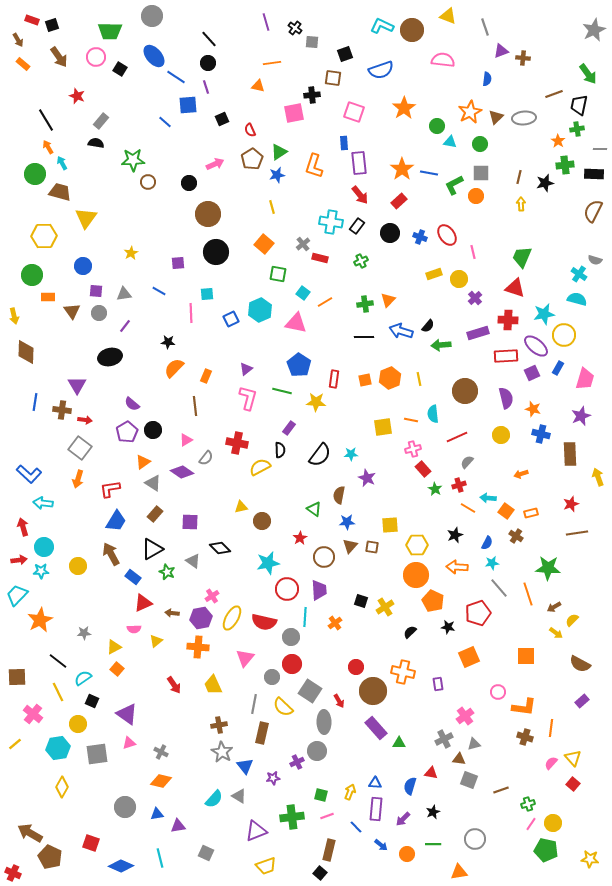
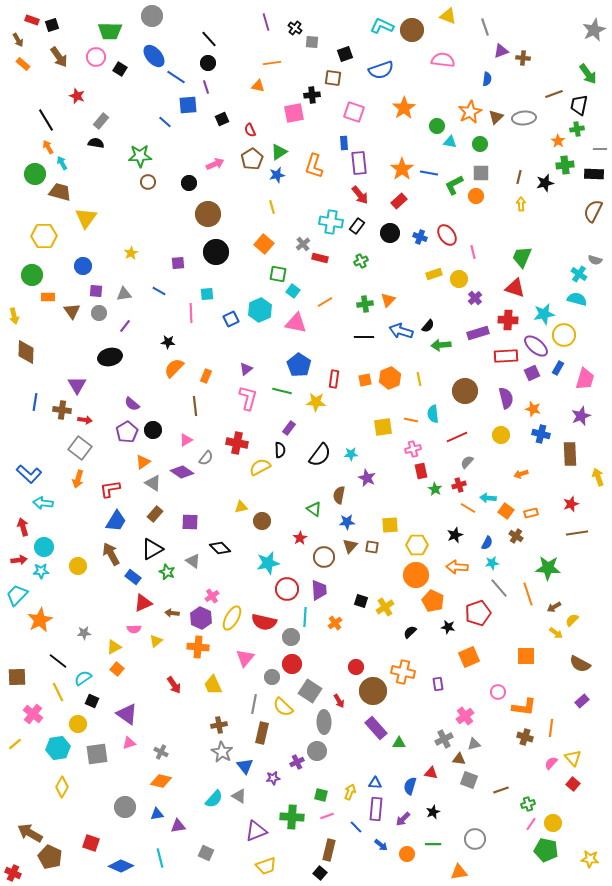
green star at (133, 160): moved 7 px right, 4 px up
cyan square at (303, 293): moved 10 px left, 2 px up
red rectangle at (423, 469): moved 2 px left, 2 px down; rotated 28 degrees clockwise
purple hexagon at (201, 618): rotated 25 degrees counterclockwise
green cross at (292, 817): rotated 10 degrees clockwise
